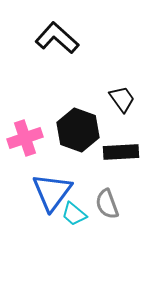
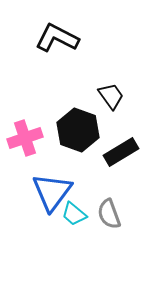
black L-shape: rotated 15 degrees counterclockwise
black trapezoid: moved 11 px left, 3 px up
black rectangle: rotated 28 degrees counterclockwise
gray semicircle: moved 2 px right, 10 px down
